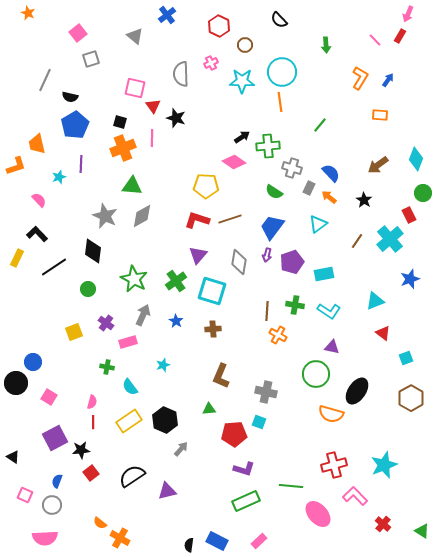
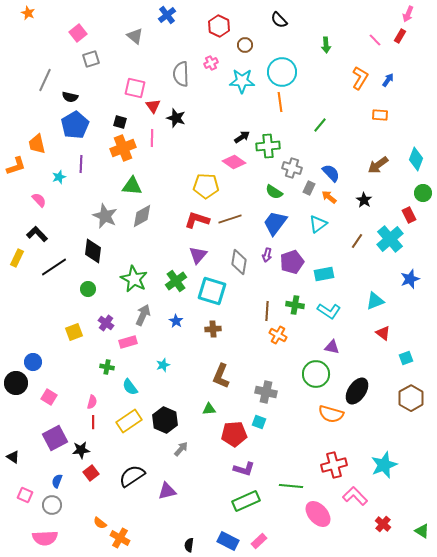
blue trapezoid at (272, 227): moved 3 px right, 4 px up
blue rectangle at (217, 541): moved 11 px right
